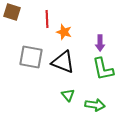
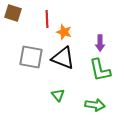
brown square: moved 1 px right, 1 px down
black triangle: moved 4 px up
green L-shape: moved 3 px left, 1 px down
green triangle: moved 10 px left
